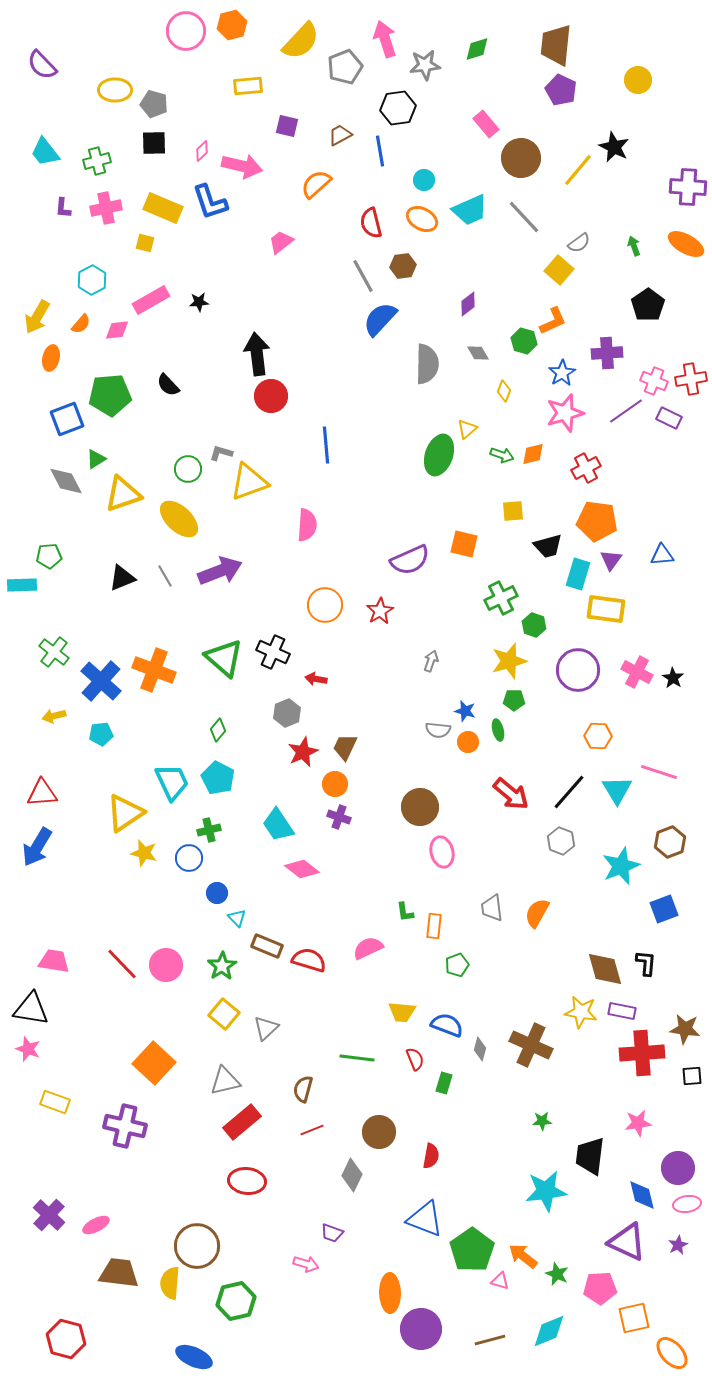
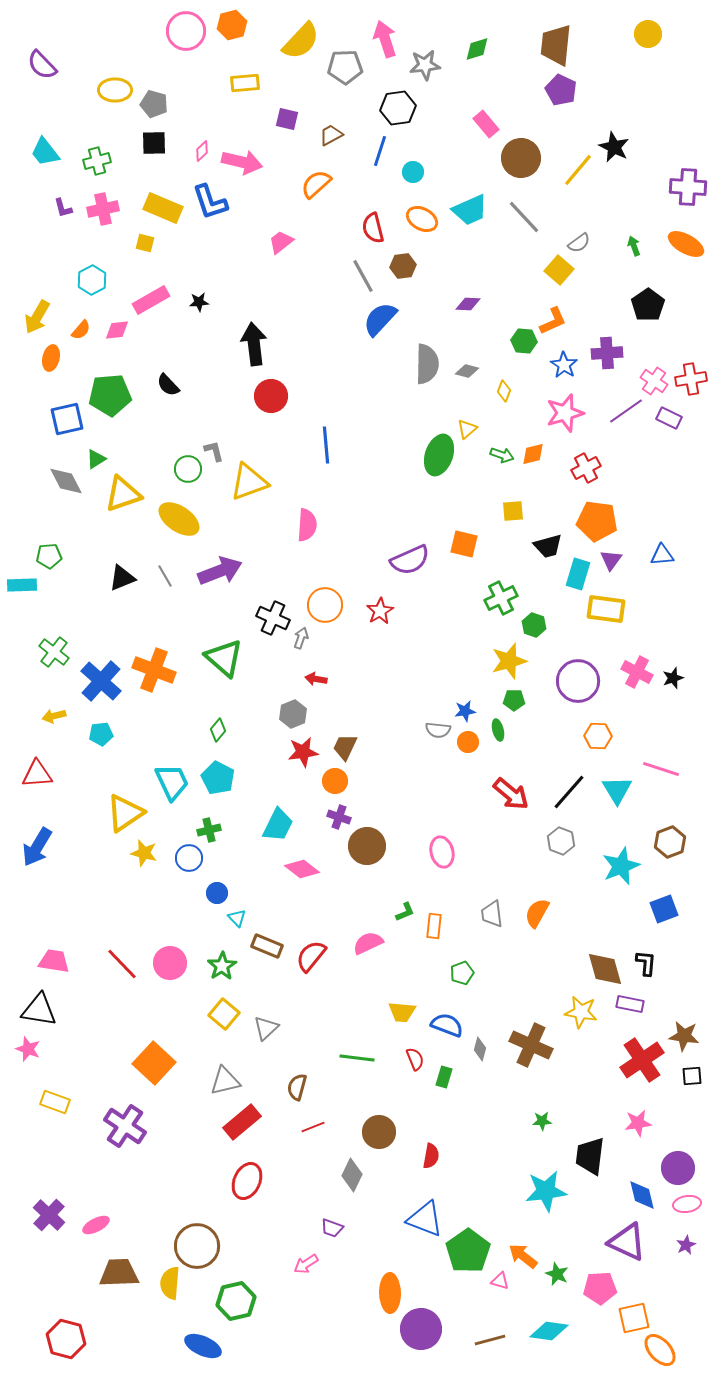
gray pentagon at (345, 67): rotated 20 degrees clockwise
yellow circle at (638, 80): moved 10 px right, 46 px up
yellow rectangle at (248, 86): moved 3 px left, 3 px up
purple square at (287, 126): moved 7 px up
brown trapezoid at (340, 135): moved 9 px left
blue line at (380, 151): rotated 28 degrees clockwise
pink arrow at (242, 166): moved 4 px up
cyan circle at (424, 180): moved 11 px left, 8 px up
purple L-shape at (63, 208): rotated 20 degrees counterclockwise
pink cross at (106, 208): moved 3 px left, 1 px down
red semicircle at (371, 223): moved 2 px right, 5 px down
purple diamond at (468, 304): rotated 40 degrees clockwise
orange semicircle at (81, 324): moved 6 px down
green hexagon at (524, 341): rotated 10 degrees counterclockwise
gray diamond at (478, 353): moved 11 px left, 18 px down; rotated 45 degrees counterclockwise
black arrow at (257, 354): moved 3 px left, 10 px up
blue star at (562, 373): moved 2 px right, 8 px up; rotated 8 degrees counterclockwise
pink cross at (654, 381): rotated 12 degrees clockwise
blue square at (67, 419): rotated 8 degrees clockwise
gray L-shape at (221, 453): moved 7 px left, 2 px up; rotated 60 degrees clockwise
yellow ellipse at (179, 519): rotated 9 degrees counterclockwise
black cross at (273, 652): moved 34 px up
gray arrow at (431, 661): moved 130 px left, 23 px up
purple circle at (578, 670): moved 11 px down
black star at (673, 678): rotated 20 degrees clockwise
blue star at (465, 711): rotated 25 degrees counterclockwise
gray hexagon at (287, 713): moved 6 px right, 1 px down
red star at (303, 752): rotated 16 degrees clockwise
pink line at (659, 772): moved 2 px right, 3 px up
orange circle at (335, 784): moved 3 px up
red triangle at (42, 793): moved 5 px left, 19 px up
brown circle at (420, 807): moved 53 px left, 39 px down
cyan trapezoid at (278, 825): rotated 120 degrees counterclockwise
gray trapezoid at (492, 908): moved 6 px down
green L-shape at (405, 912): rotated 105 degrees counterclockwise
pink semicircle at (368, 948): moved 5 px up
red semicircle at (309, 960): moved 2 px right, 4 px up; rotated 68 degrees counterclockwise
pink circle at (166, 965): moved 4 px right, 2 px up
green pentagon at (457, 965): moved 5 px right, 8 px down
black triangle at (31, 1009): moved 8 px right, 1 px down
purple rectangle at (622, 1011): moved 8 px right, 7 px up
brown star at (685, 1029): moved 1 px left, 7 px down
red cross at (642, 1053): moved 7 px down; rotated 30 degrees counterclockwise
green rectangle at (444, 1083): moved 6 px up
brown semicircle at (303, 1089): moved 6 px left, 2 px up
purple cross at (125, 1126): rotated 21 degrees clockwise
red line at (312, 1130): moved 1 px right, 3 px up
red ellipse at (247, 1181): rotated 72 degrees counterclockwise
purple trapezoid at (332, 1233): moved 5 px up
purple star at (678, 1245): moved 8 px right
green pentagon at (472, 1250): moved 4 px left, 1 px down
pink arrow at (306, 1264): rotated 130 degrees clockwise
brown trapezoid at (119, 1273): rotated 9 degrees counterclockwise
cyan diamond at (549, 1331): rotated 30 degrees clockwise
orange ellipse at (672, 1353): moved 12 px left, 3 px up
blue ellipse at (194, 1357): moved 9 px right, 11 px up
